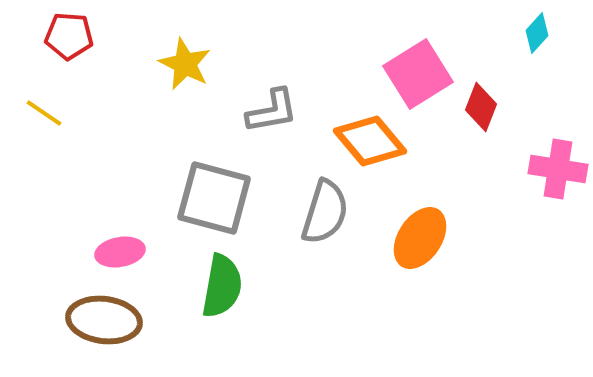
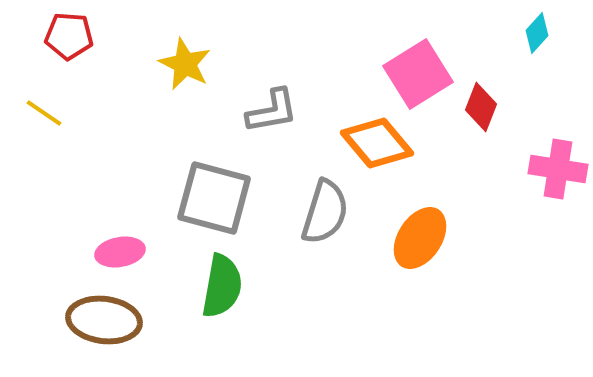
orange diamond: moved 7 px right, 2 px down
